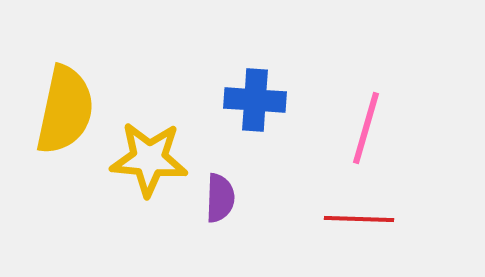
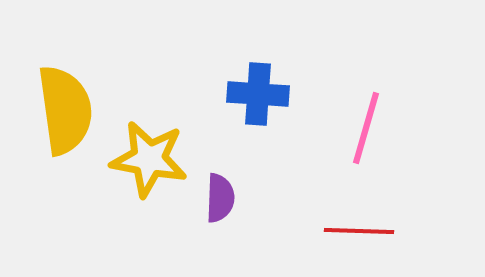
blue cross: moved 3 px right, 6 px up
yellow semicircle: rotated 20 degrees counterclockwise
yellow star: rotated 6 degrees clockwise
red line: moved 12 px down
